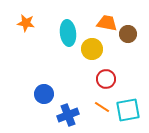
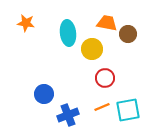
red circle: moved 1 px left, 1 px up
orange line: rotated 56 degrees counterclockwise
